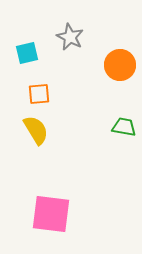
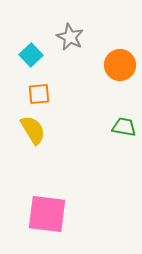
cyan square: moved 4 px right, 2 px down; rotated 30 degrees counterclockwise
yellow semicircle: moved 3 px left
pink square: moved 4 px left
